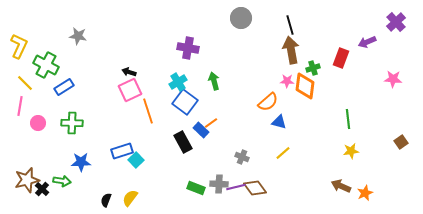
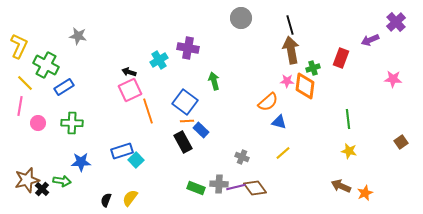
purple arrow at (367, 42): moved 3 px right, 2 px up
cyan cross at (178, 82): moved 19 px left, 22 px up
orange line at (211, 123): moved 24 px left, 2 px up; rotated 32 degrees clockwise
yellow star at (351, 151): moved 2 px left; rotated 21 degrees clockwise
